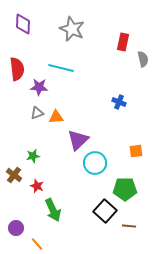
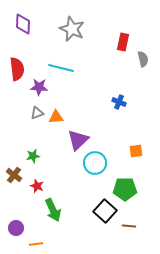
orange line: moved 1 px left; rotated 56 degrees counterclockwise
